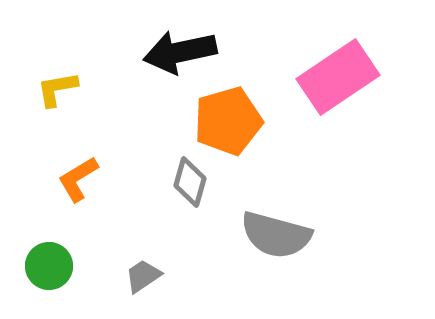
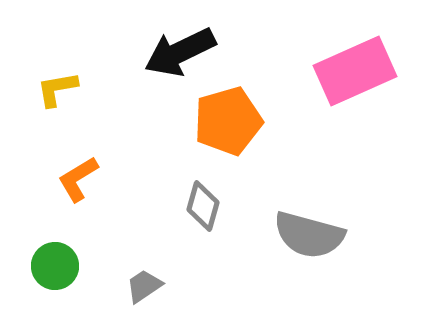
black arrow: rotated 14 degrees counterclockwise
pink rectangle: moved 17 px right, 6 px up; rotated 10 degrees clockwise
gray diamond: moved 13 px right, 24 px down
gray semicircle: moved 33 px right
green circle: moved 6 px right
gray trapezoid: moved 1 px right, 10 px down
